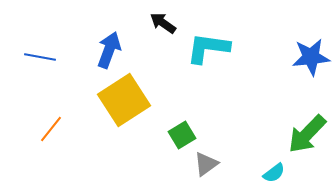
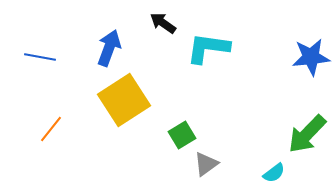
blue arrow: moved 2 px up
